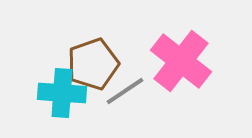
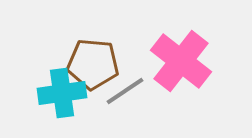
brown pentagon: rotated 24 degrees clockwise
cyan cross: rotated 12 degrees counterclockwise
